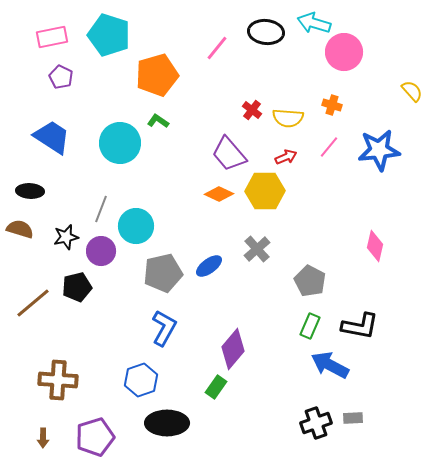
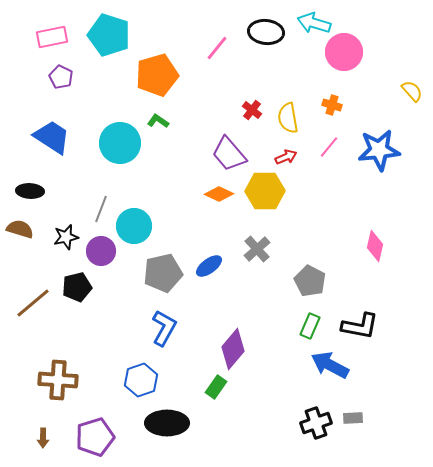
yellow semicircle at (288, 118): rotated 76 degrees clockwise
cyan circle at (136, 226): moved 2 px left
